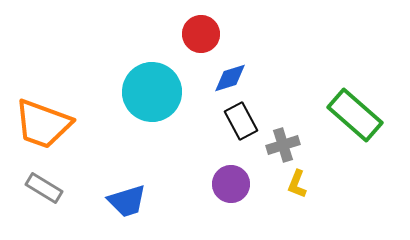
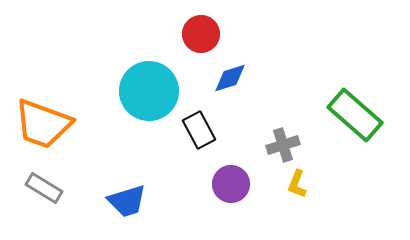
cyan circle: moved 3 px left, 1 px up
black rectangle: moved 42 px left, 9 px down
